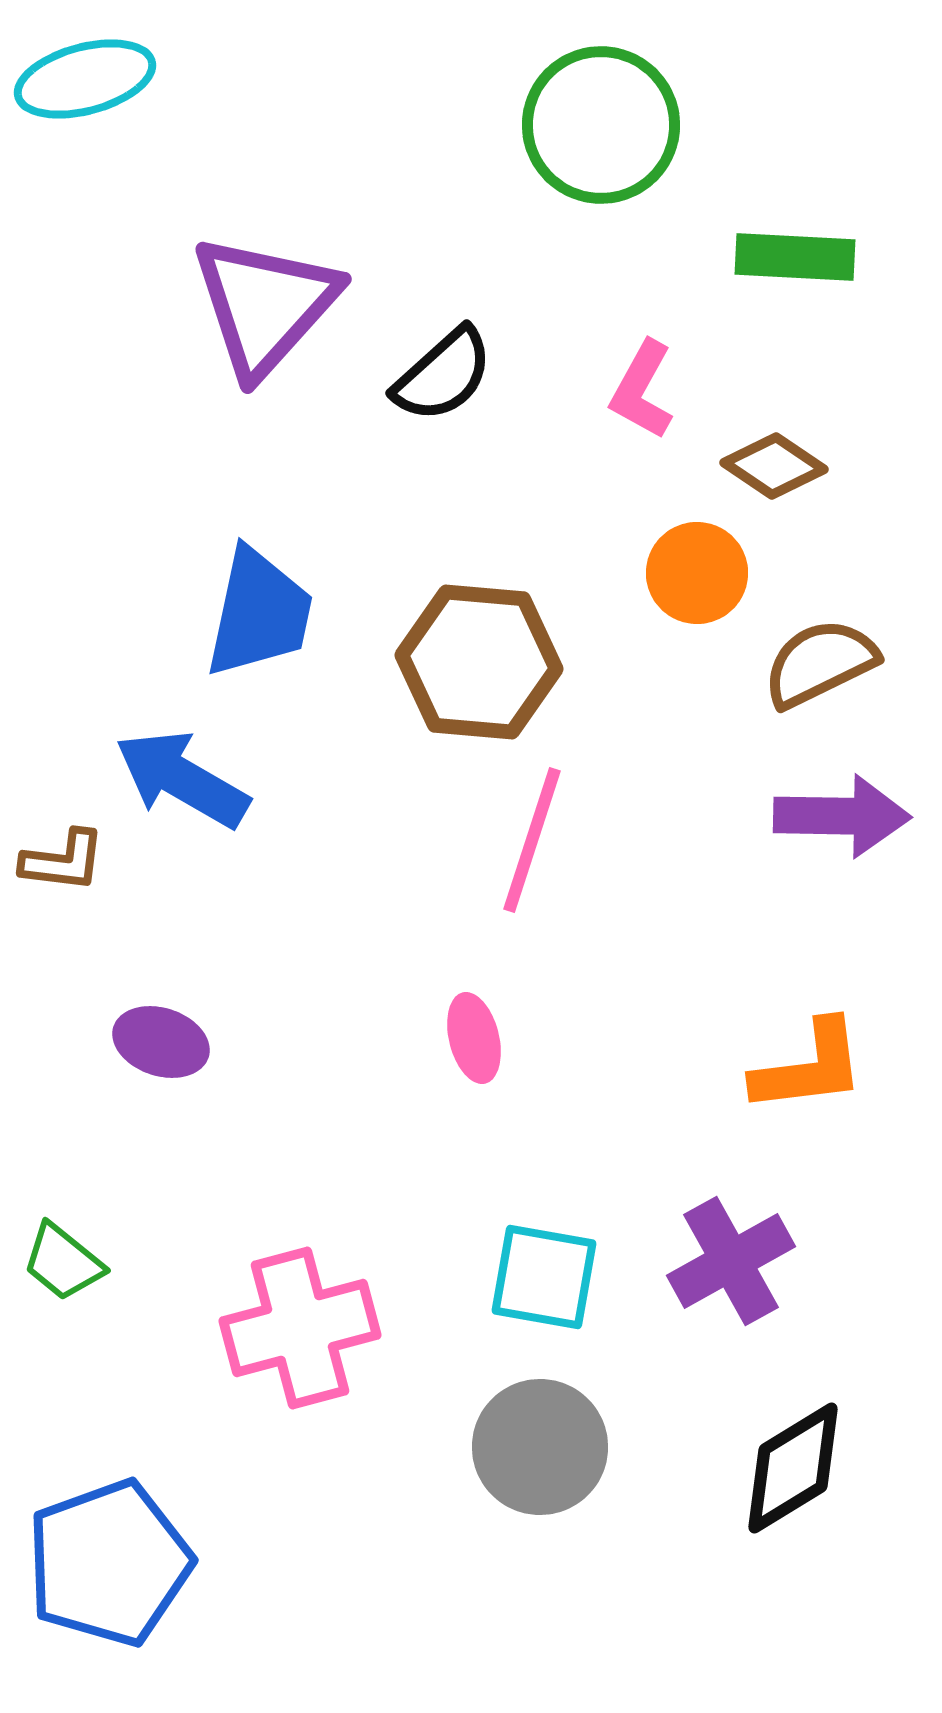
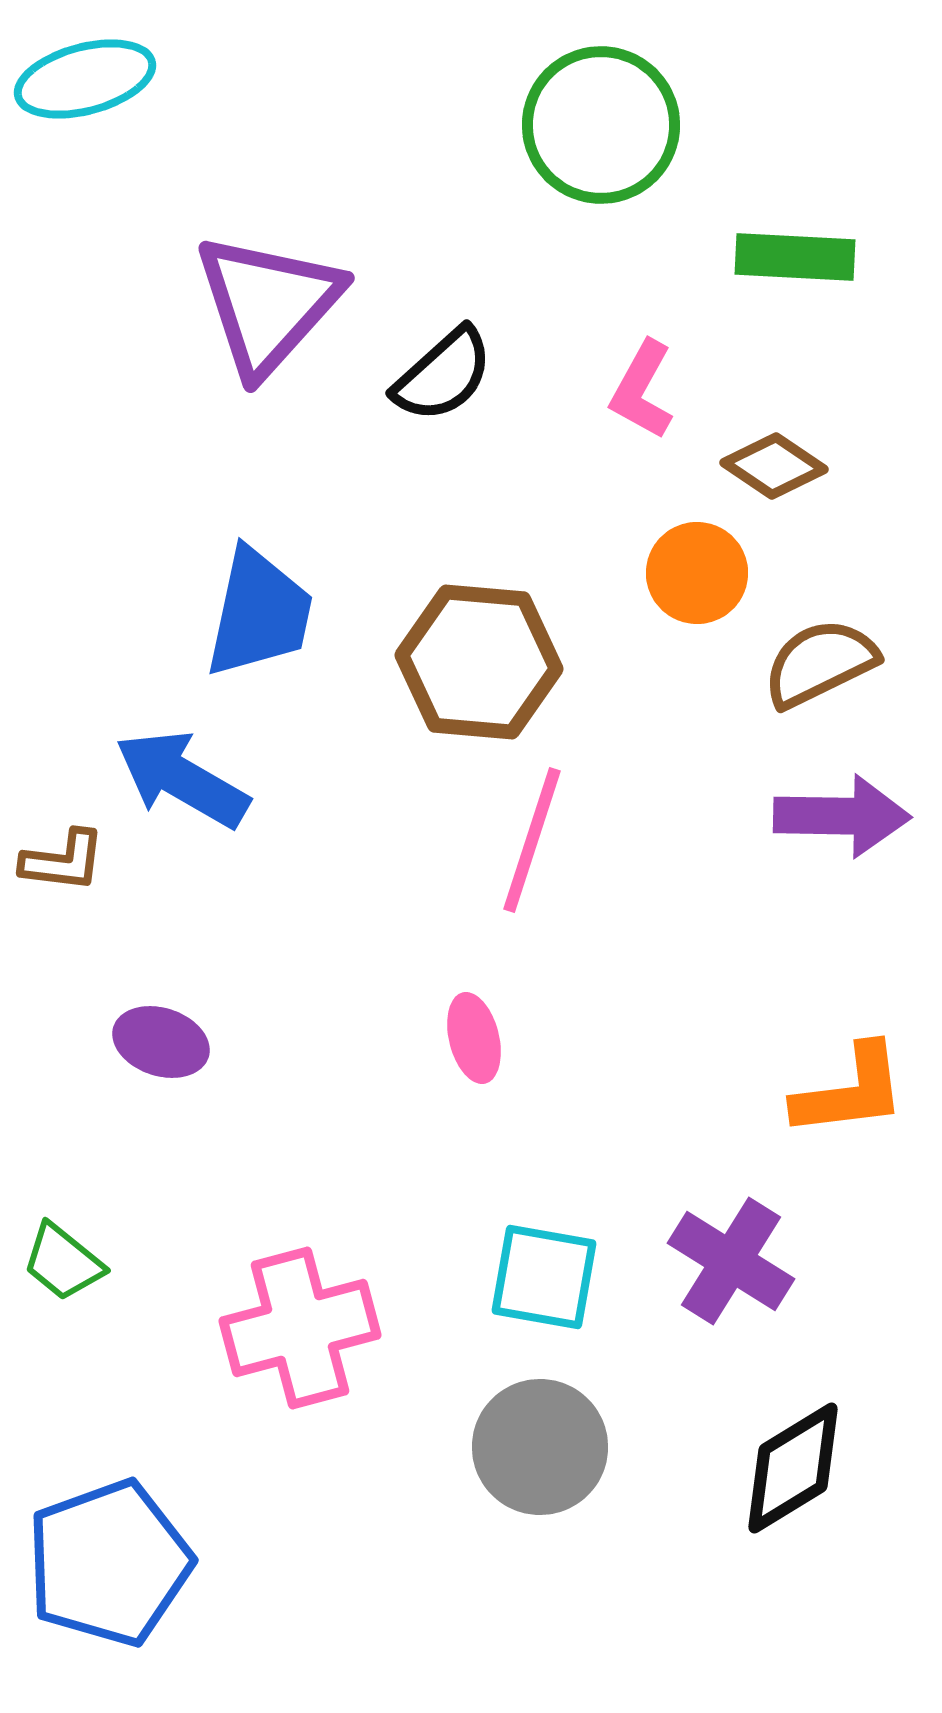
purple triangle: moved 3 px right, 1 px up
orange L-shape: moved 41 px right, 24 px down
purple cross: rotated 29 degrees counterclockwise
